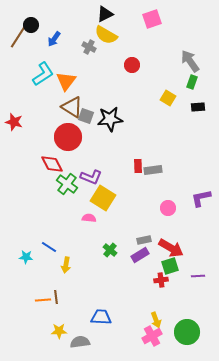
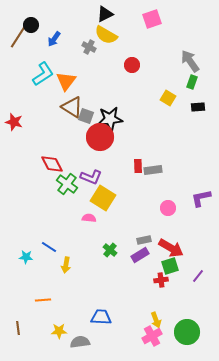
red circle at (68, 137): moved 32 px right
purple line at (198, 276): rotated 48 degrees counterclockwise
brown line at (56, 297): moved 38 px left, 31 px down
